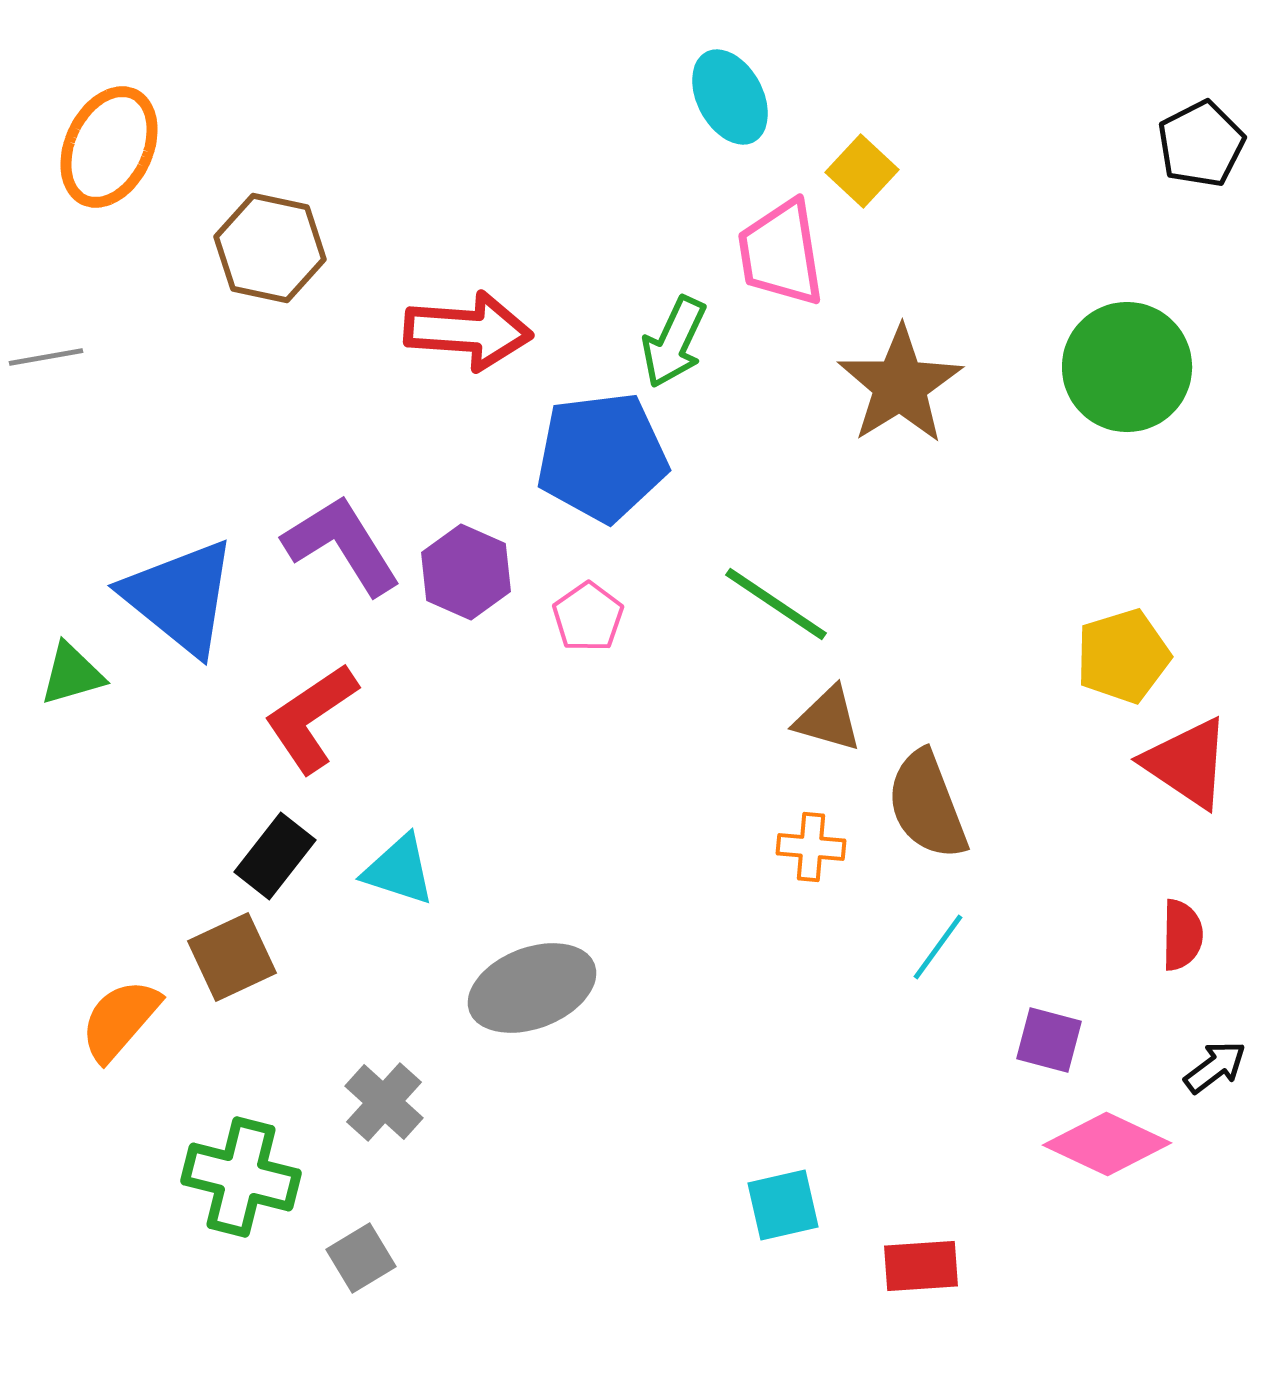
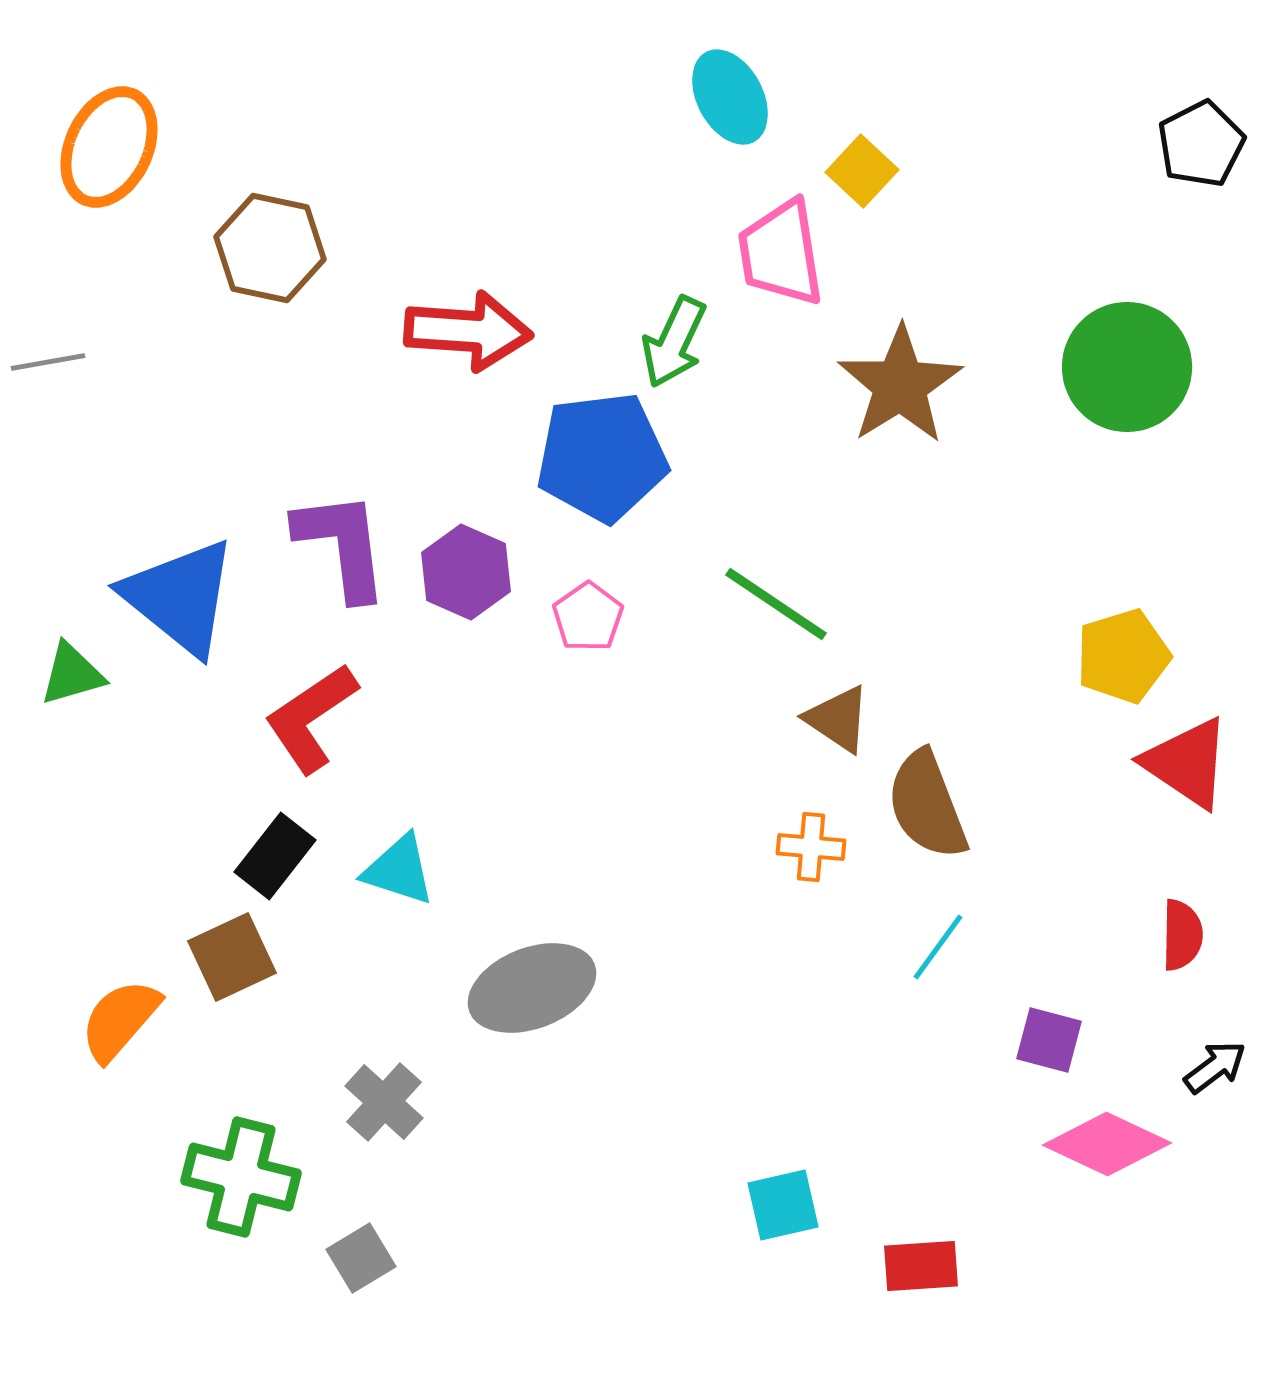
gray line: moved 2 px right, 5 px down
purple L-shape: rotated 25 degrees clockwise
brown triangle: moved 10 px right; rotated 18 degrees clockwise
